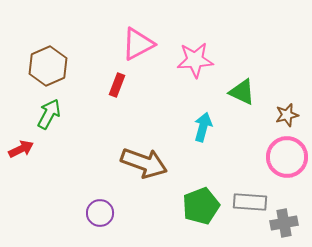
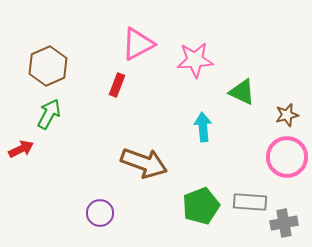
cyan arrow: rotated 20 degrees counterclockwise
